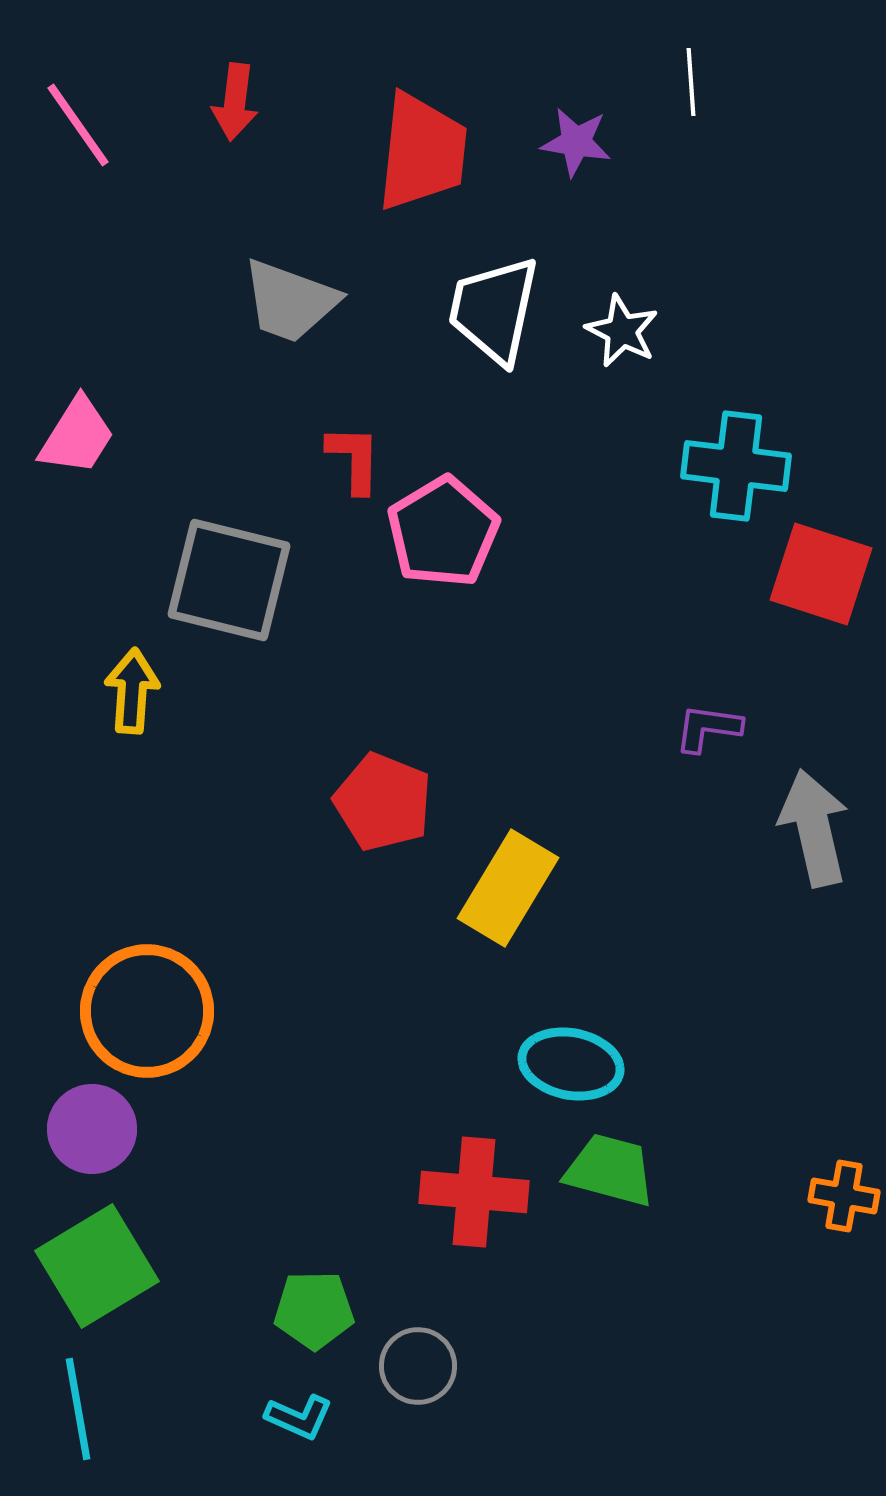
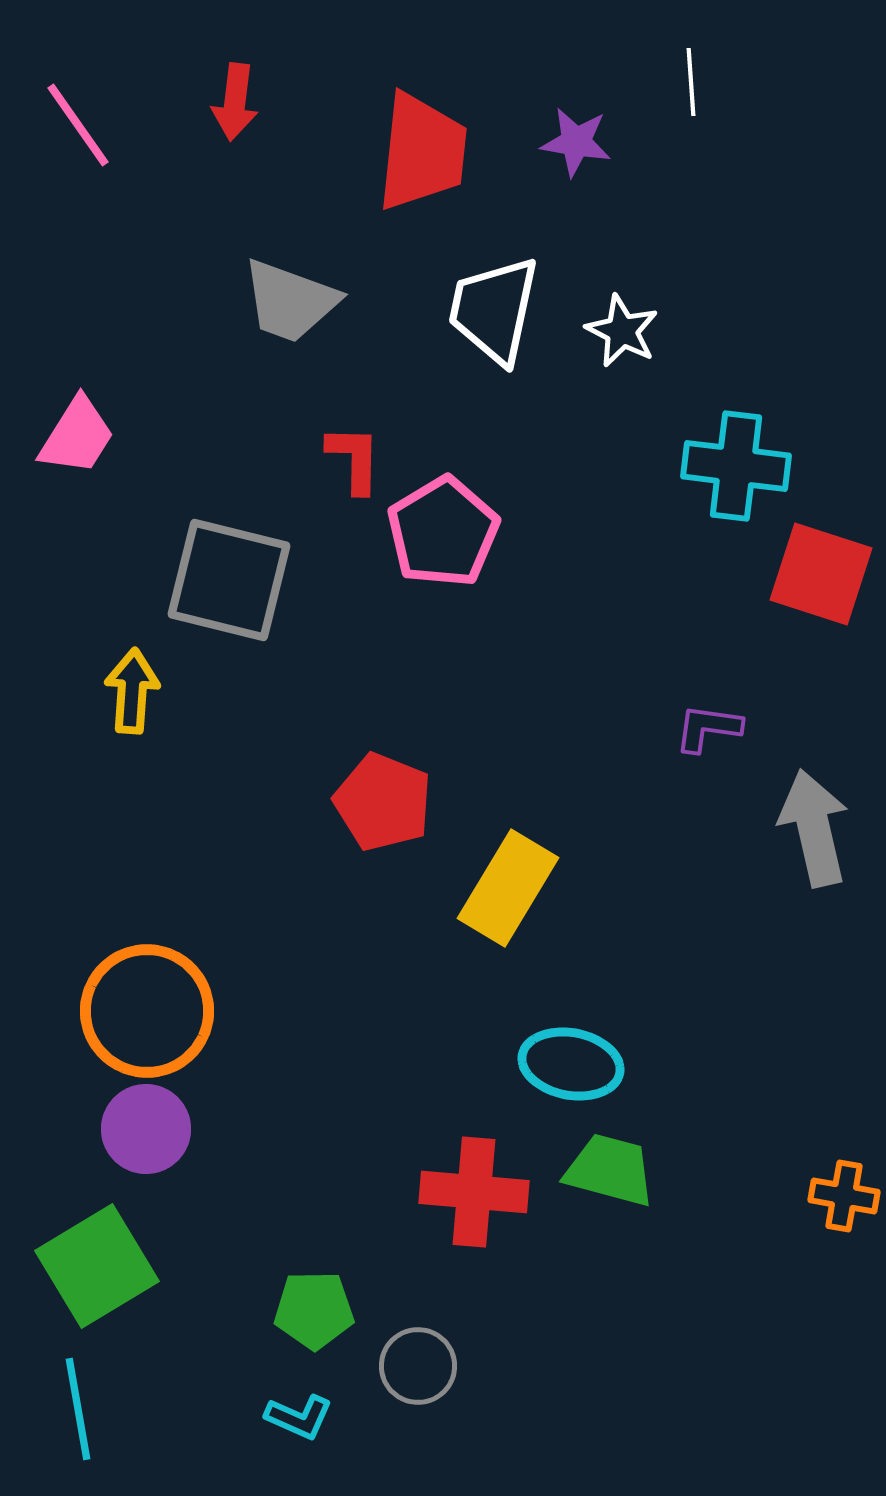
purple circle: moved 54 px right
